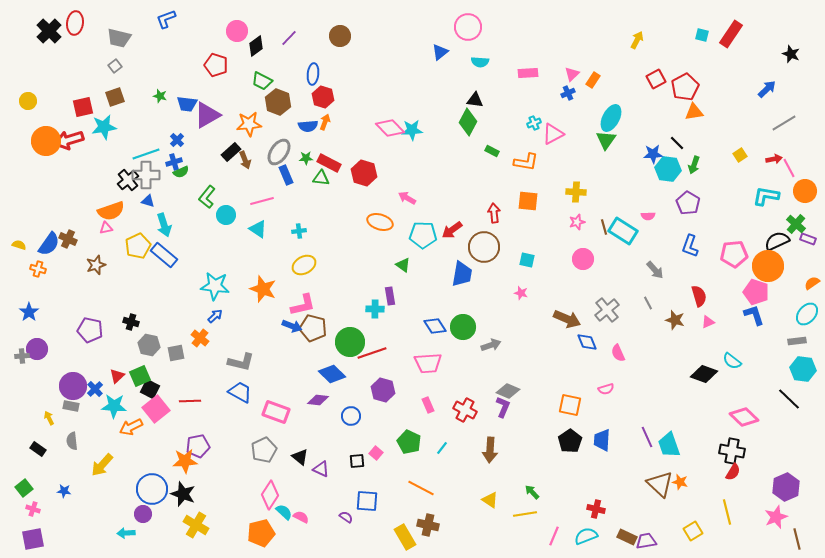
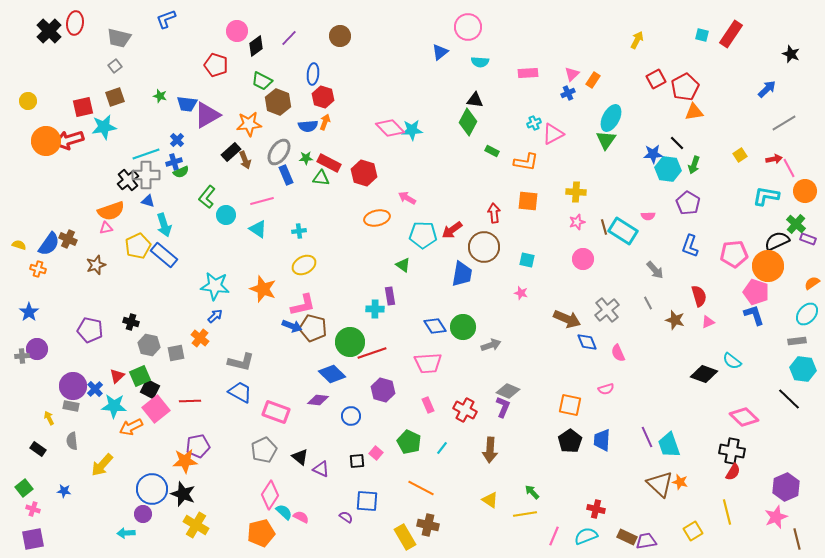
orange ellipse at (380, 222): moved 3 px left, 4 px up; rotated 30 degrees counterclockwise
